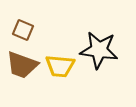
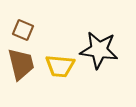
brown trapezoid: moved 1 px left, 1 px up; rotated 124 degrees counterclockwise
